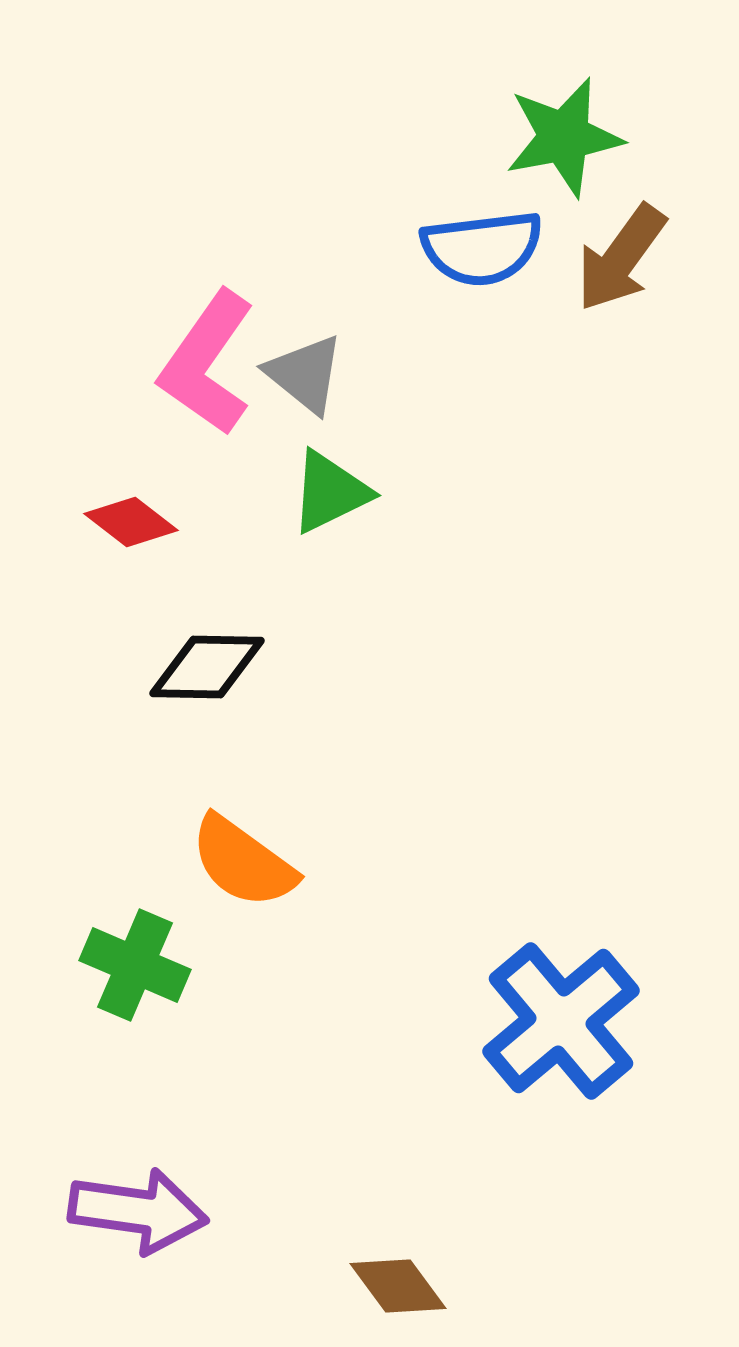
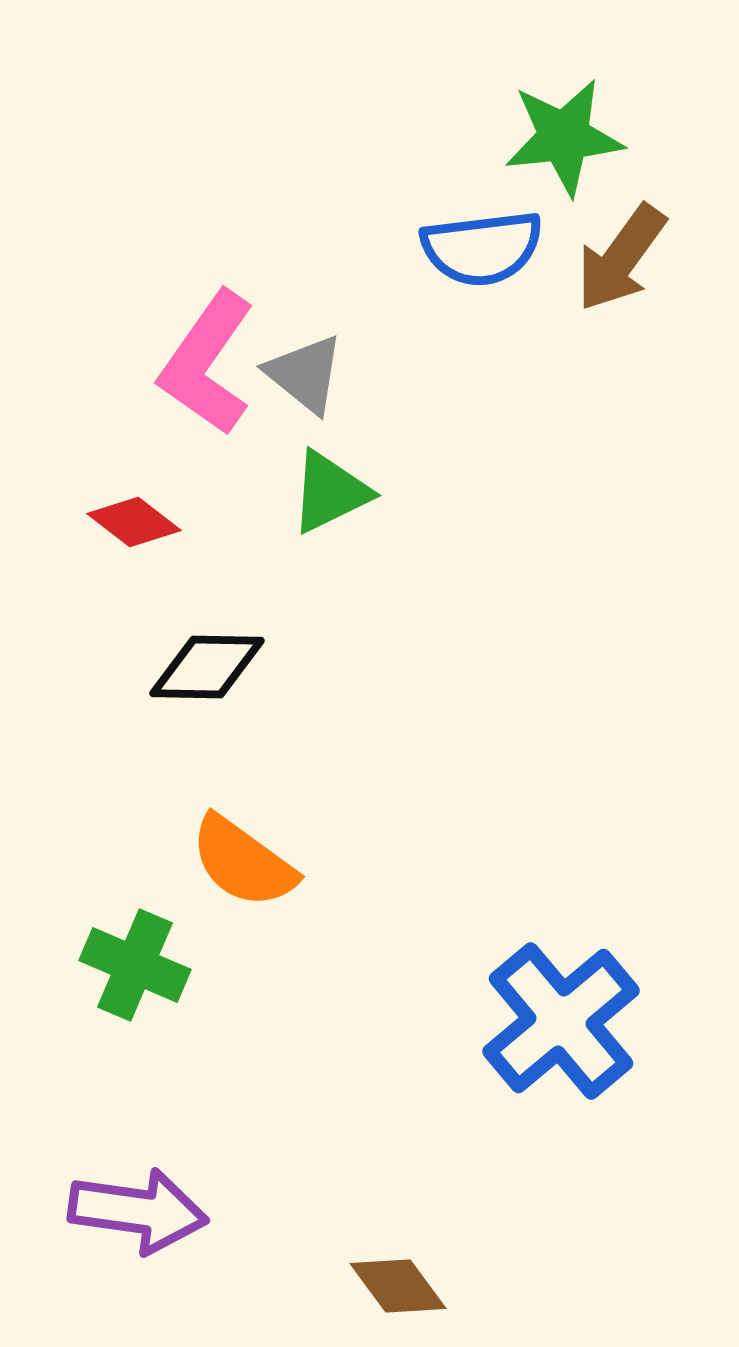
green star: rotated 5 degrees clockwise
red diamond: moved 3 px right
